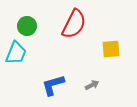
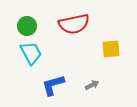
red semicircle: rotated 52 degrees clockwise
cyan trapezoid: moved 15 px right; rotated 50 degrees counterclockwise
